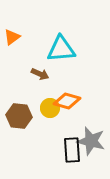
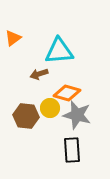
orange triangle: moved 1 px right, 1 px down
cyan triangle: moved 2 px left, 2 px down
brown arrow: moved 1 px left; rotated 138 degrees clockwise
orange diamond: moved 8 px up
brown hexagon: moved 7 px right
gray star: moved 14 px left, 26 px up
